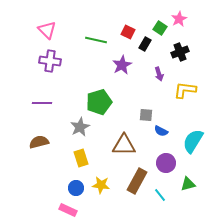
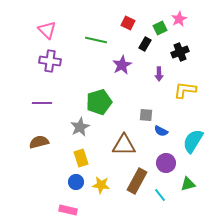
green square: rotated 32 degrees clockwise
red square: moved 9 px up
purple arrow: rotated 16 degrees clockwise
blue circle: moved 6 px up
pink rectangle: rotated 12 degrees counterclockwise
